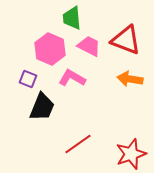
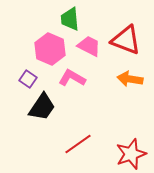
green trapezoid: moved 2 px left, 1 px down
purple square: rotated 12 degrees clockwise
black trapezoid: rotated 12 degrees clockwise
